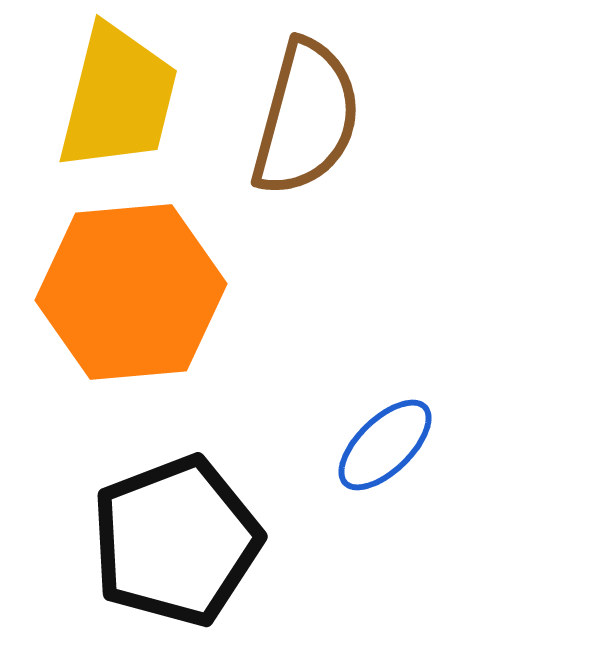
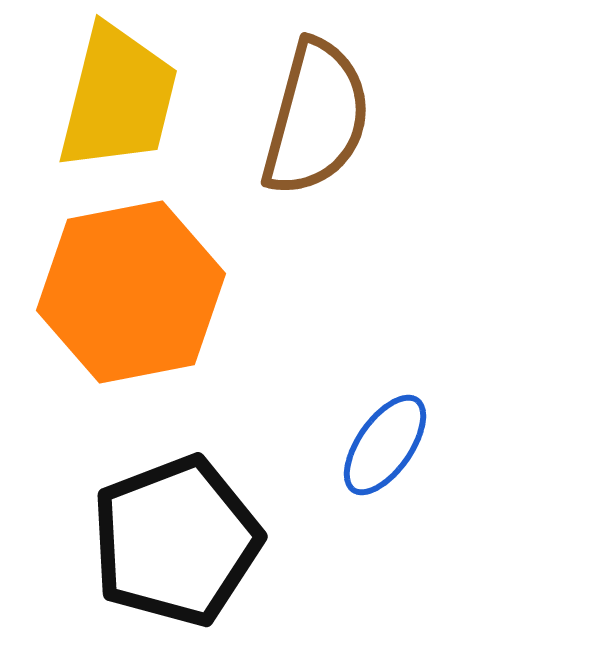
brown semicircle: moved 10 px right
orange hexagon: rotated 6 degrees counterclockwise
blue ellipse: rotated 11 degrees counterclockwise
